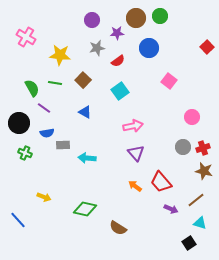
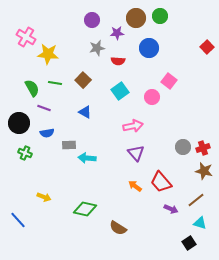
yellow star: moved 12 px left, 1 px up
red semicircle: rotated 40 degrees clockwise
purple line: rotated 16 degrees counterclockwise
pink circle: moved 40 px left, 20 px up
gray rectangle: moved 6 px right
